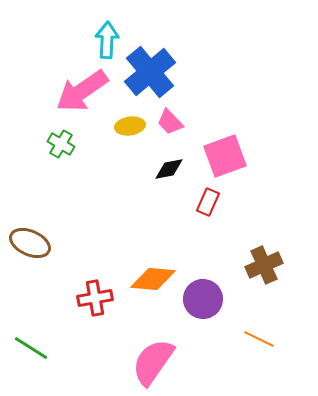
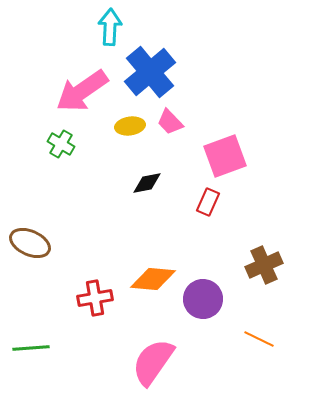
cyan arrow: moved 3 px right, 13 px up
black diamond: moved 22 px left, 14 px down
green line: rotated 36 degrees counterclockwise
